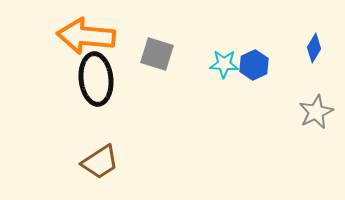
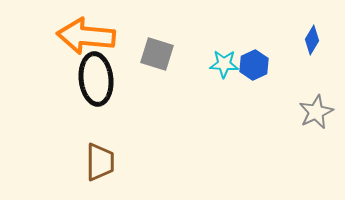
blue diamond: moved 2 px left, 8 px up
brown trapezoid: rotated 57 degrees counterclockwise
